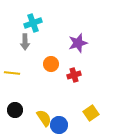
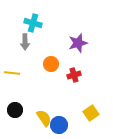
cyan cross: rotated 36 degrees clockwise
